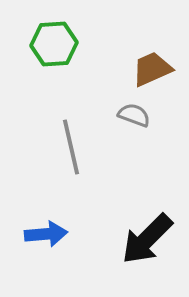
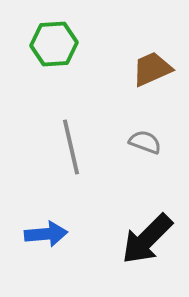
gray semicircle: moved 11 px right, 27 px down
